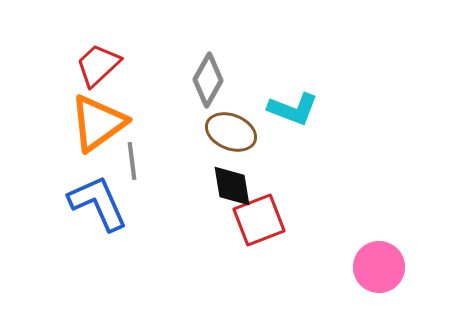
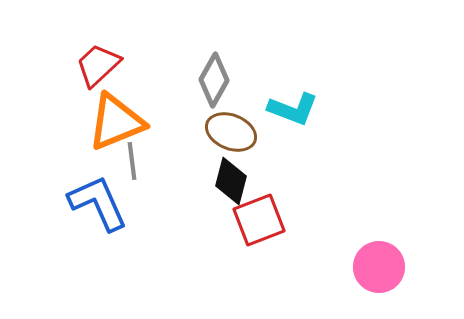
gray diamond: moved 6 px right
orange triangle: moved 18 px right, 1 px up; rotated 14 degrees clockwise
black diamond: moved 1 px left, 5 px up; rotated 24 degrees clockwise
